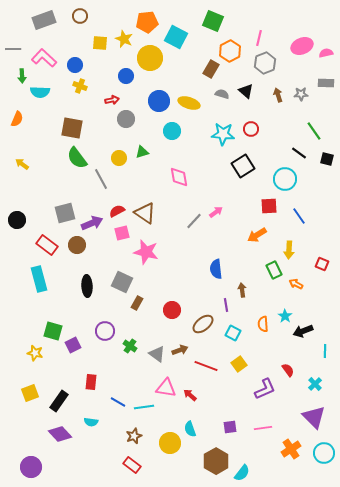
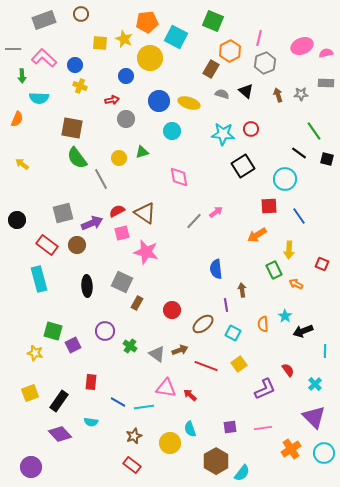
brown circle at (80, 16): moved 1 px right, 2 px up
cyan semicircle at (40, 92): moved 1 px left, 6 px down
gray square at (65, 213): moved 2 px left
